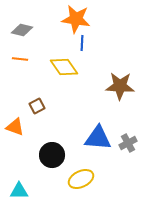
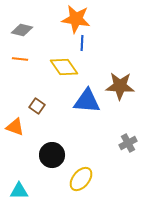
brown square: rotated 28 degrees counterclockwise
blue triangle: moved 11 px left, 37 px up
yellow ellipse: rotated 25 degrees counterclockwise
